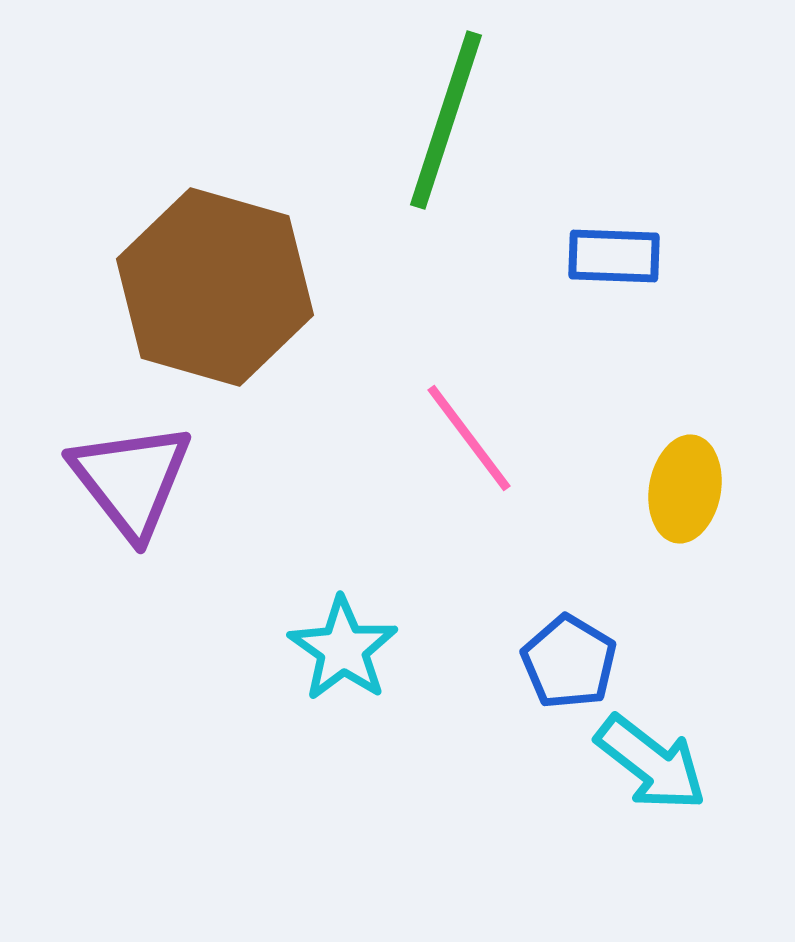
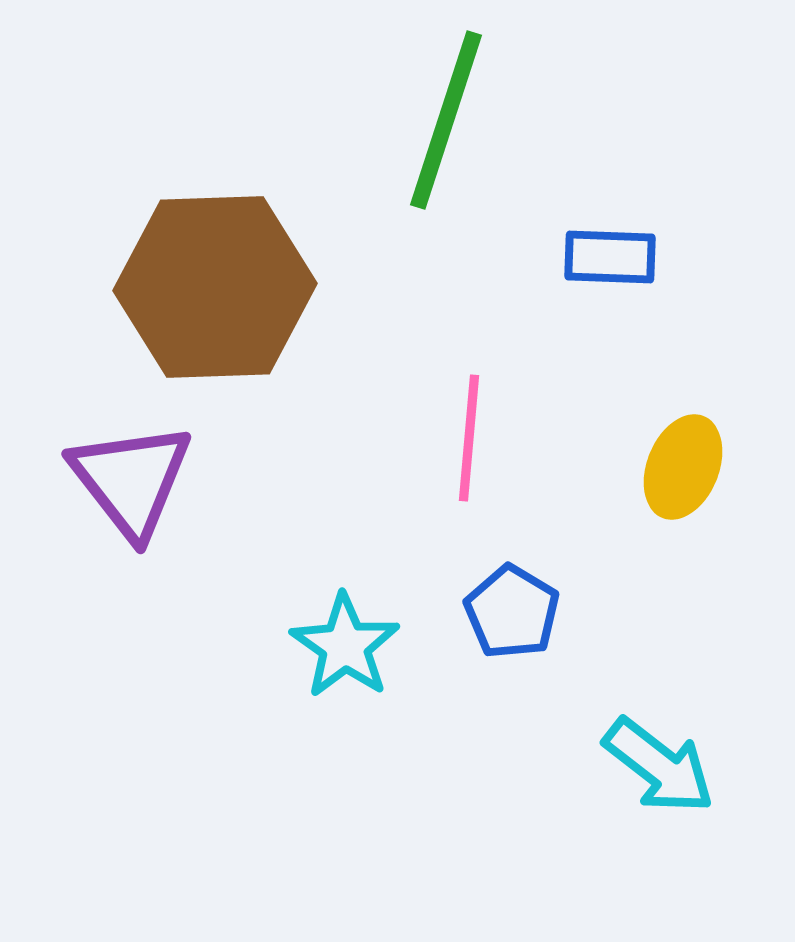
blue rectangle: moved 4 px left, 1 px down
brown hexagon: rotated 18 degrees counterclockwise
pink line: rotated 42 degrees clockwise
yellow ellipse: moved 2 px left, 22 px up; rotated 12 degrees clockwise
cyan star: moved 2 px right, 3 px up
blue pentagon: moved 57 px left, 50 px up
cyan arrow: moved 8 px right, 3 px down
